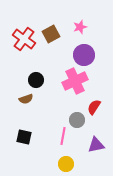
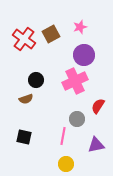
red semicircle: moved 4 px right, 1 px up
gray circle: moved 1 px up
